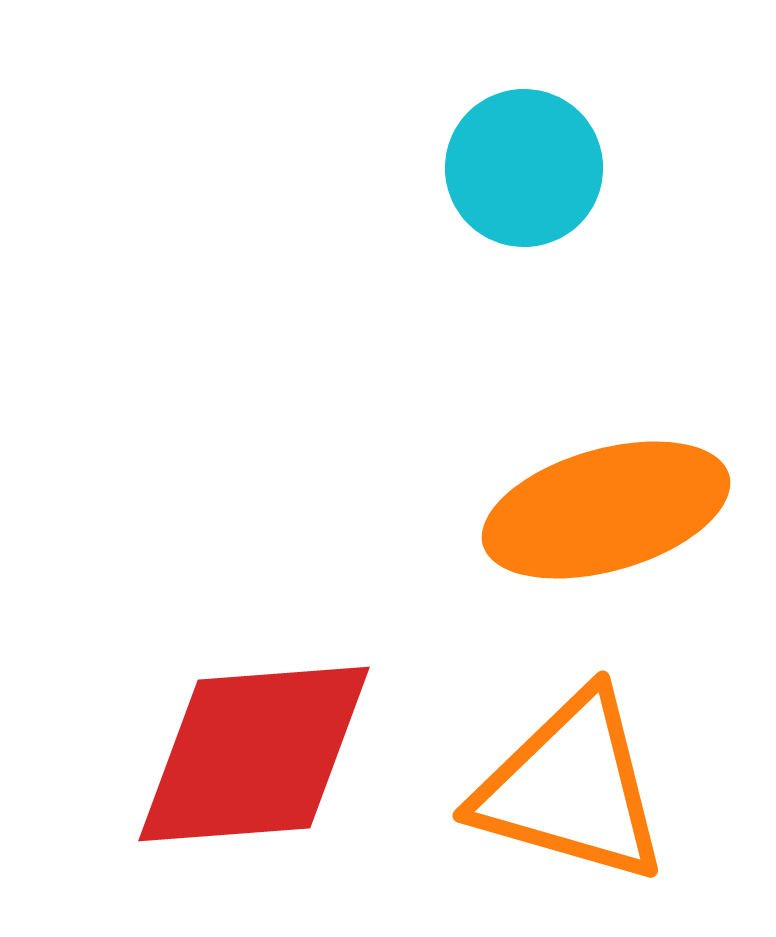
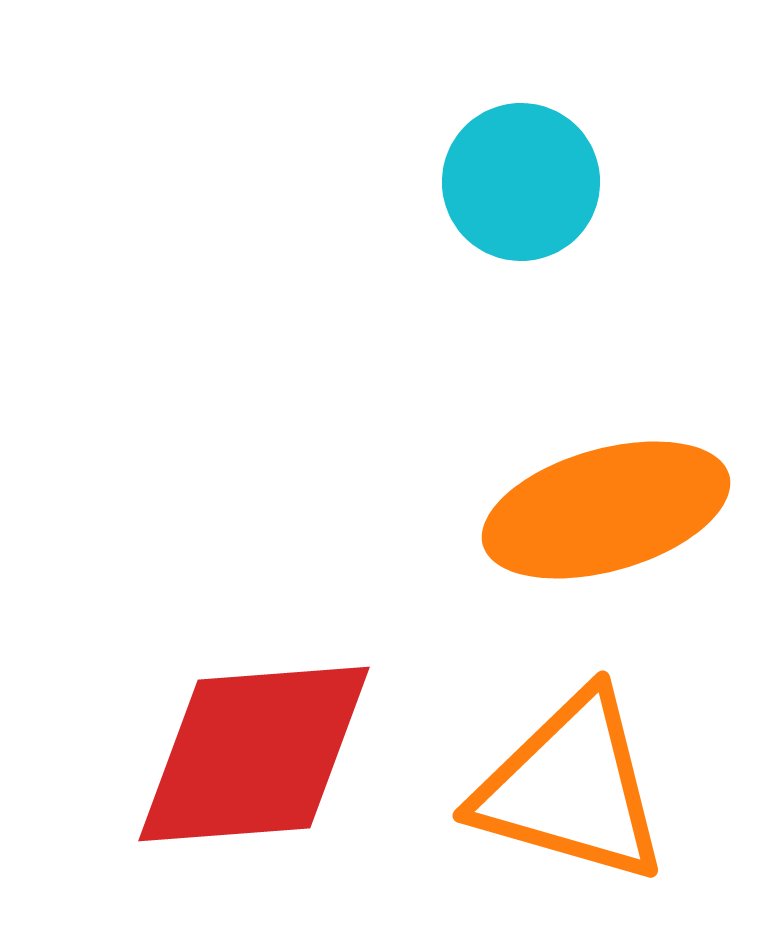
cyan circle: moved 3 px left, 14 px down
